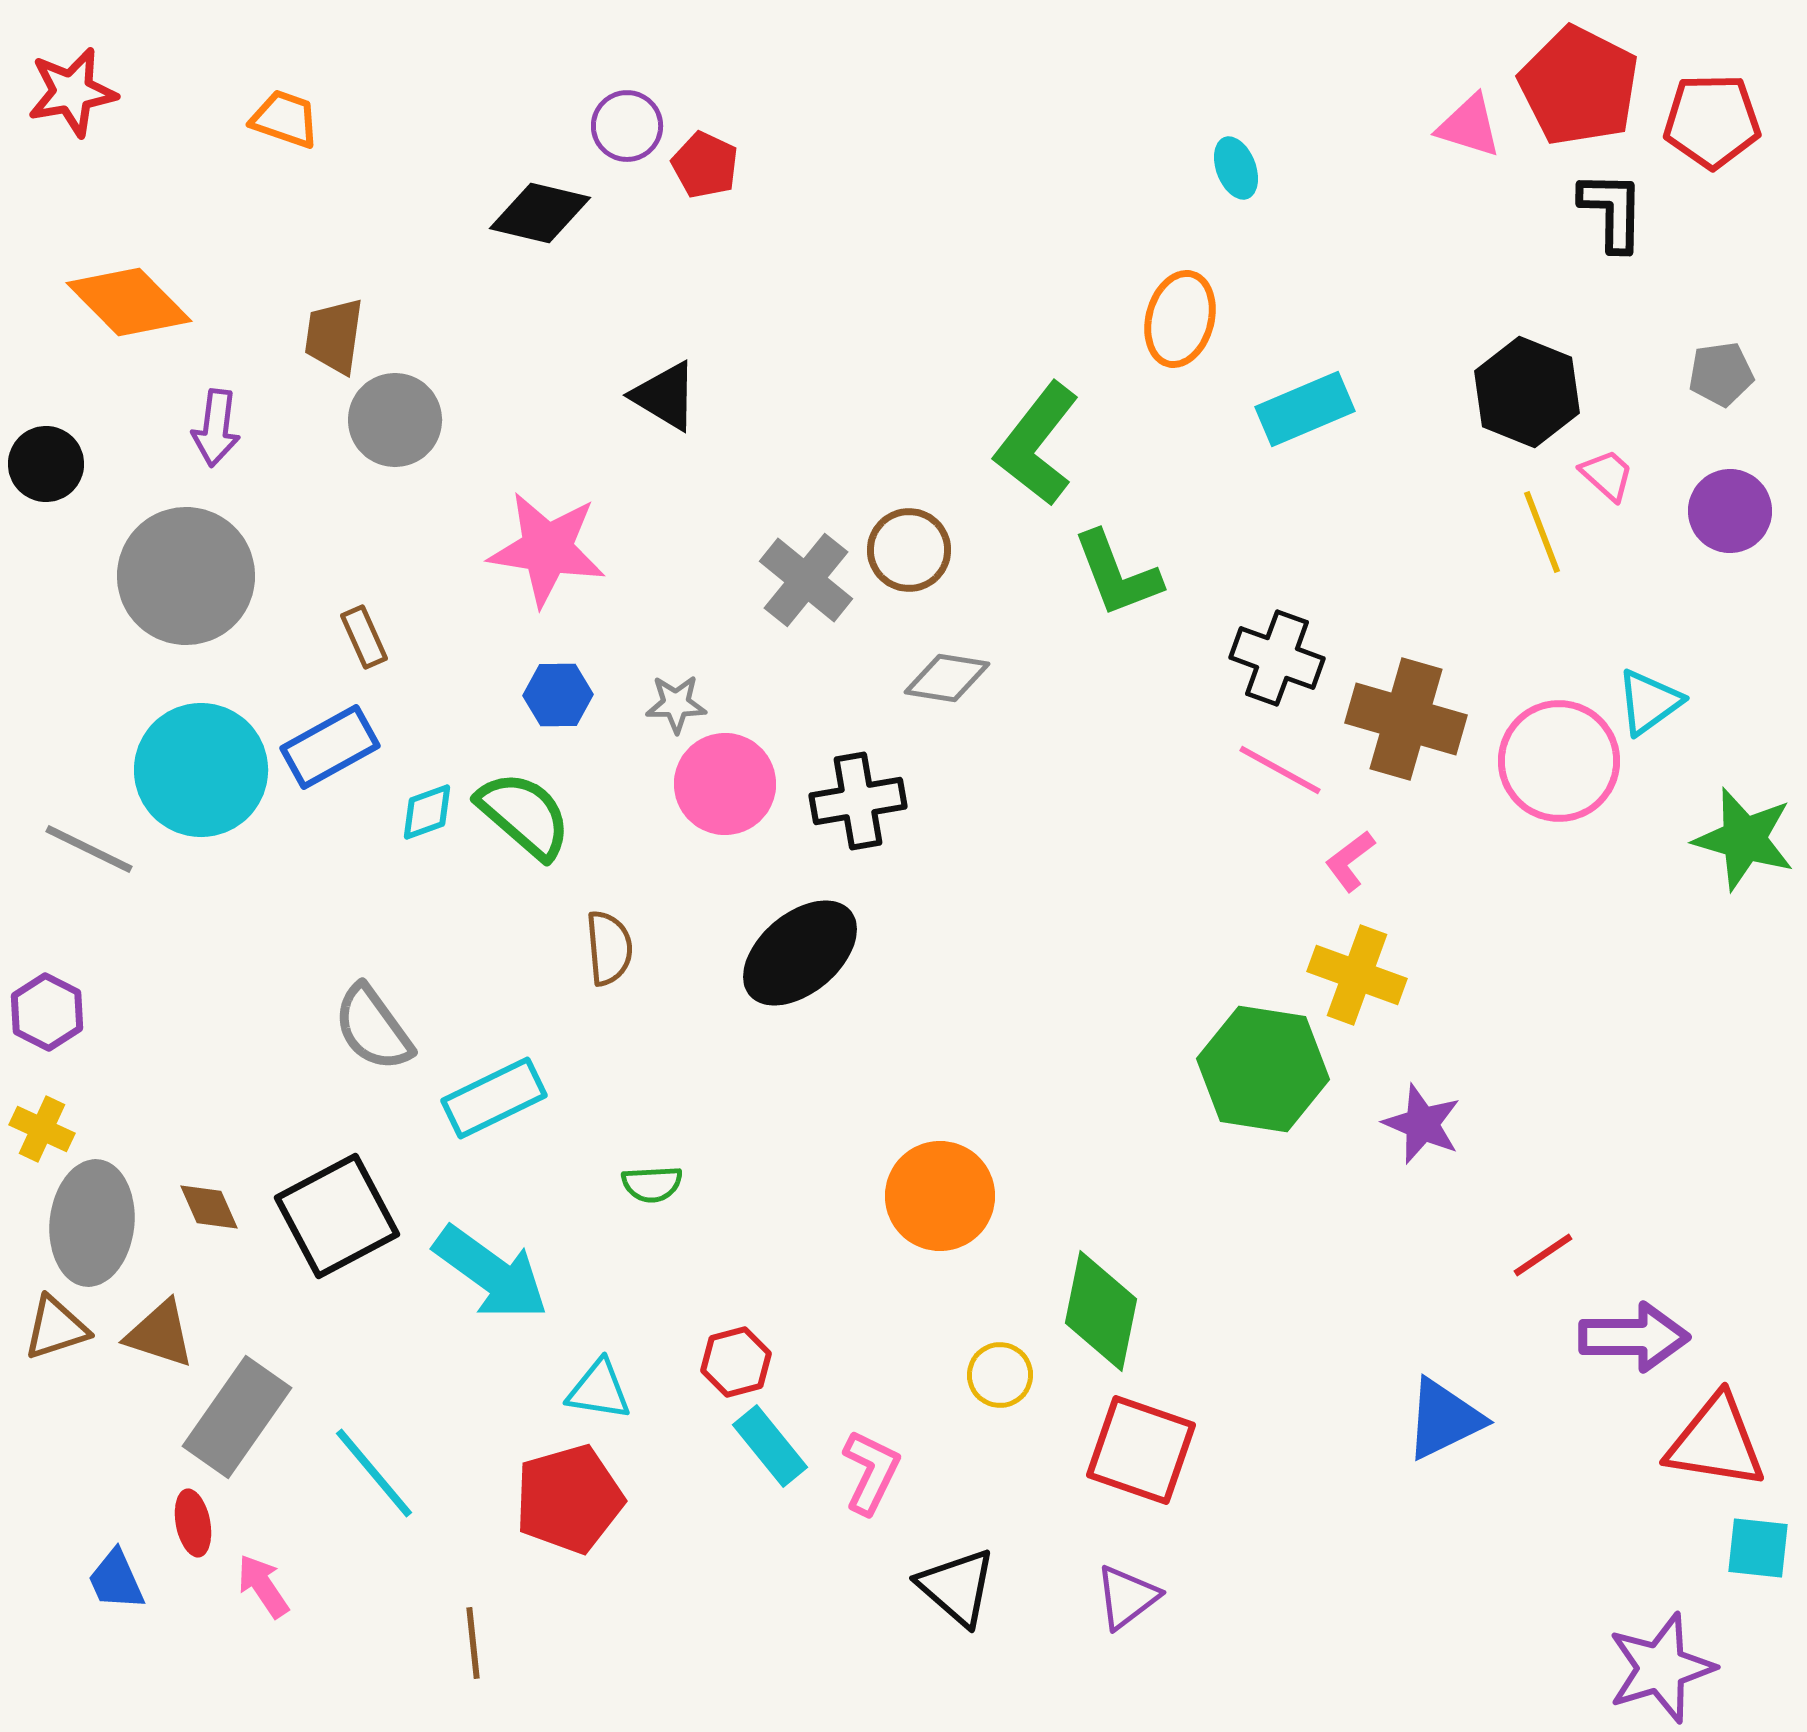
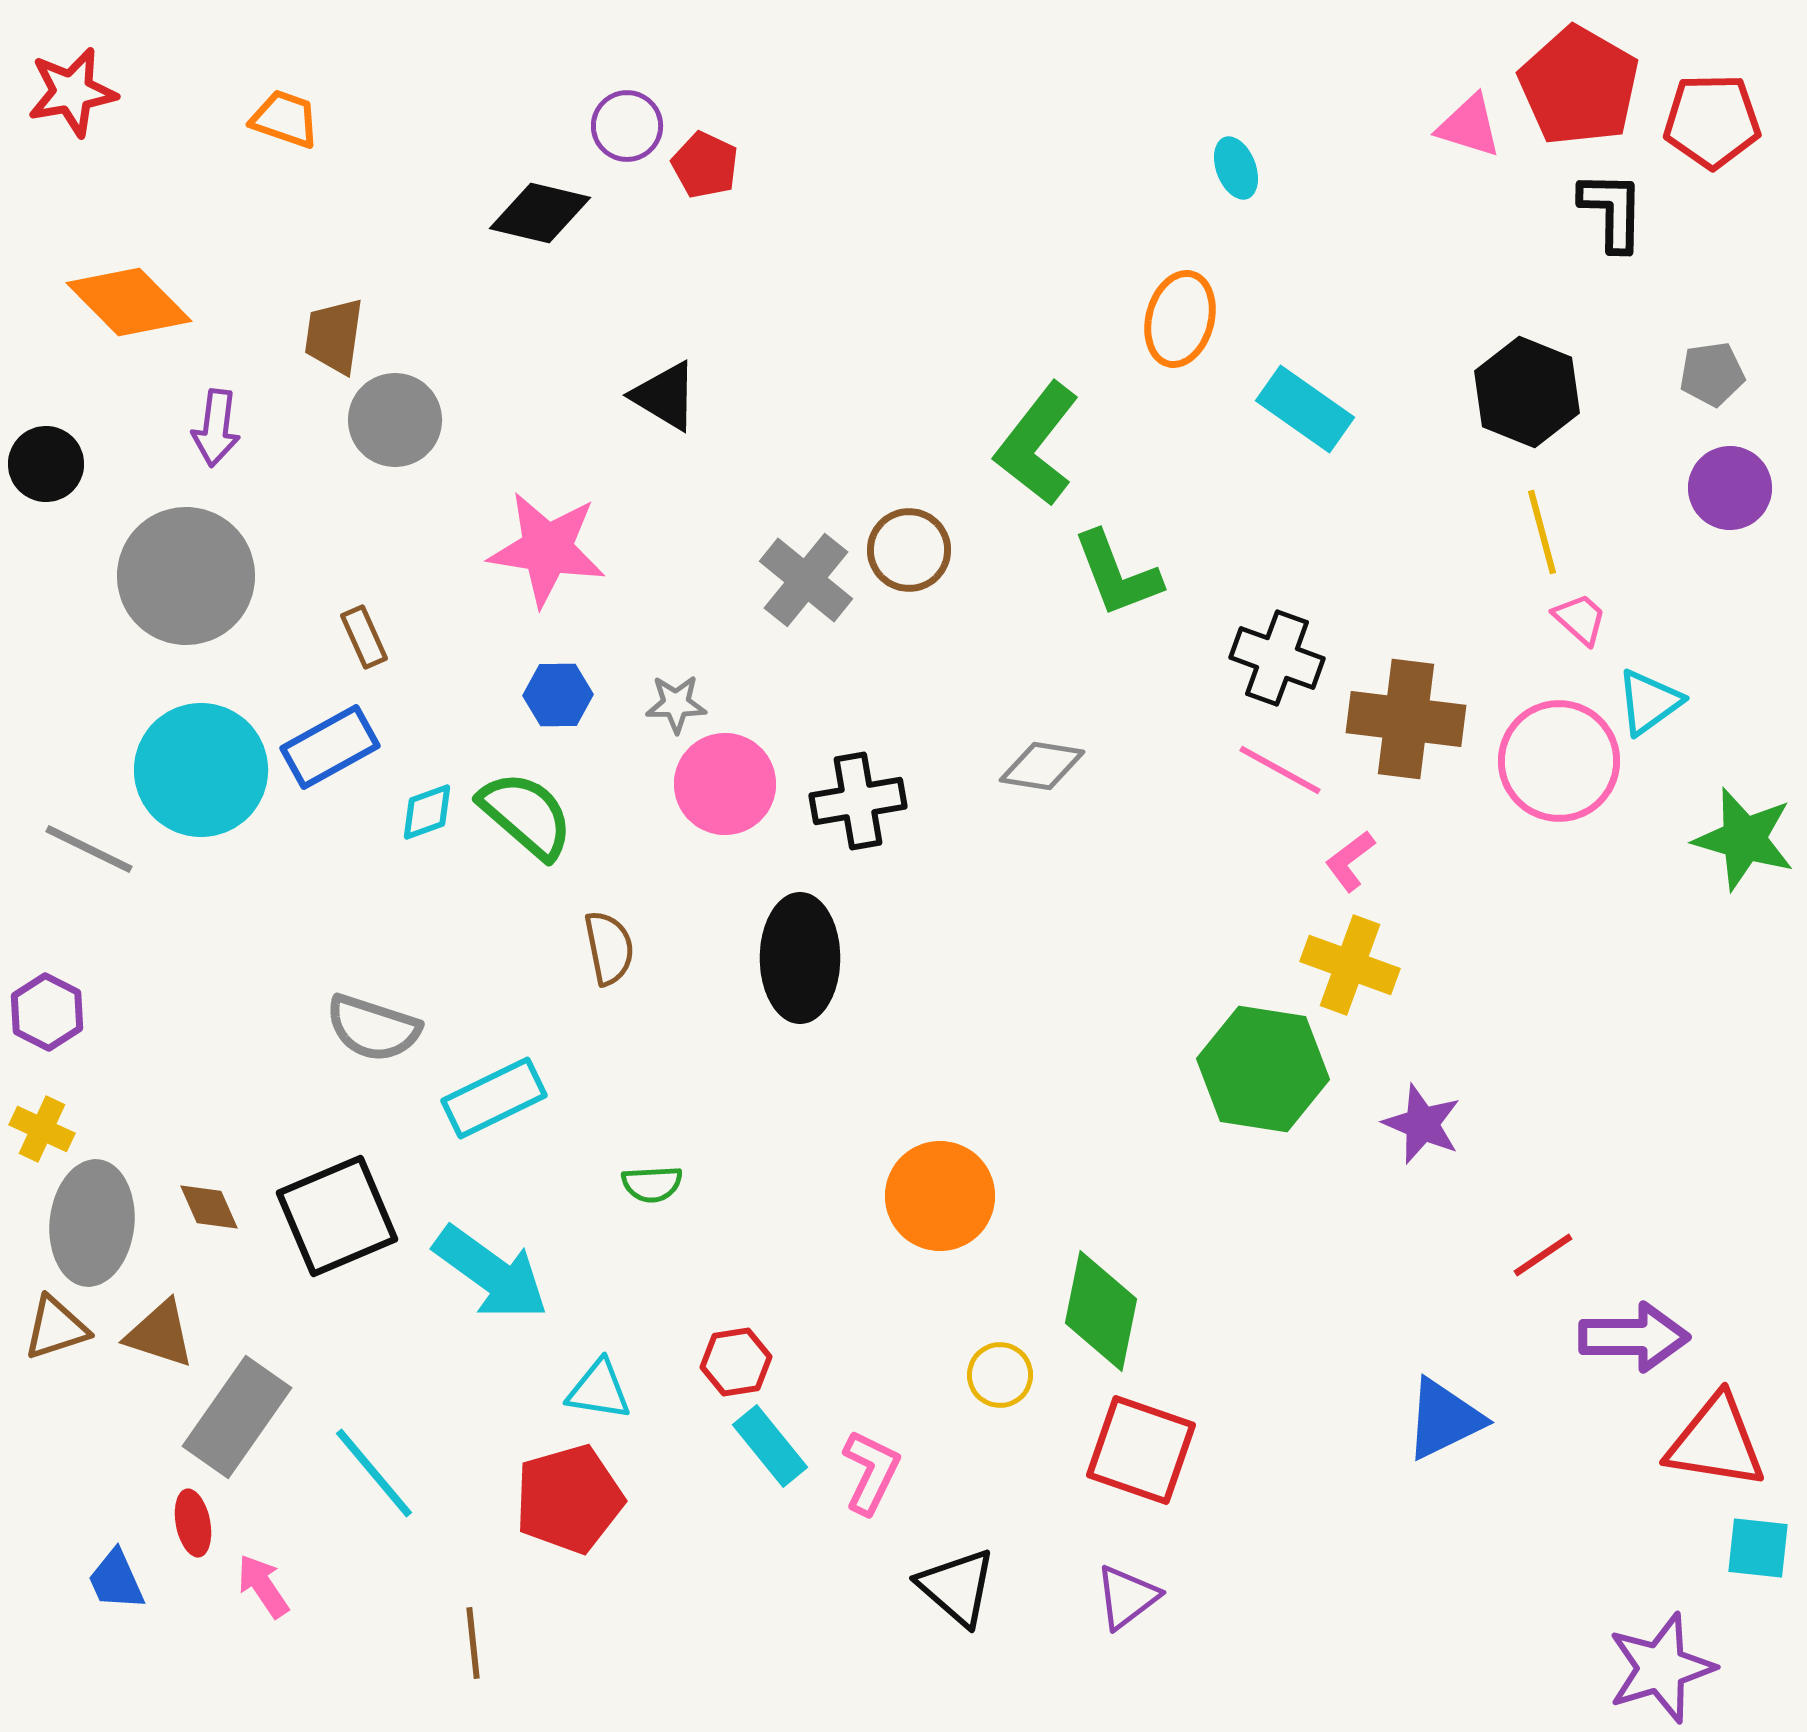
red pentagon at (1579, 86): rotated 3 degrees clockwise
gray pentagon at (1721, 374): moved 9 px left
cyan rectangle at (1305, 409): rotated 58 degrees clockwise
pink trapezoid at (1607, 475): moved 27 px left, 144 px down
purple circle at (1730, 511): moved 23 px up
yellow line at (1542, 532): rotated 6 degrees clockwise
gray diamond at (947, 678): moved 95 px right, 88 px down
brown cross at (1406, 719): rotated 9 degrees counterclockwise
green semicircle at (524, 815): moved 2 px right
brown semicircle at (609, 948): rotated 6 degrees counterclockwise
black ellipse at (800, 953): moved 5 px down; rotated 50 degrees counterclockwise
yellow cross at (1357, 975): moved 7 px left, 10 px up
gray semicircle at (373, 1028): rotated 36 degrees counterclockwise
black square at (337, 1216): rotated 5 degrees clockwise
red hexagon at (736, 1362): rotated 6 degrees clockwise
